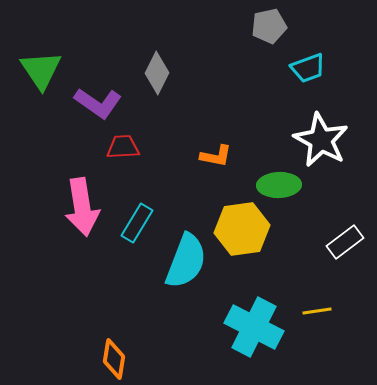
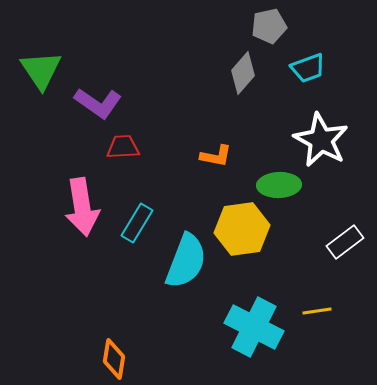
gray diamond: moved 86 px right; rotated 15 degrees clockwise
